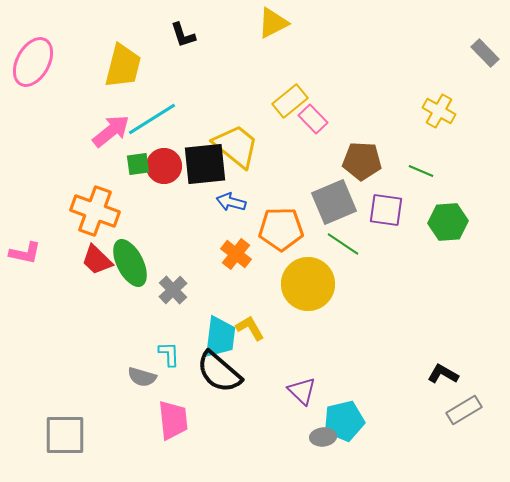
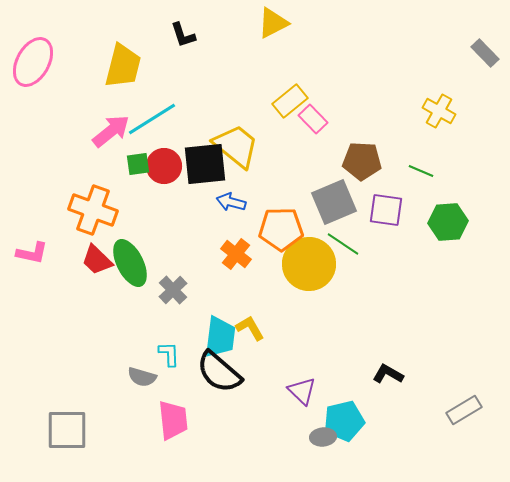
orange cross at (95, 211): moved 2 px left, 1 px up
pink L-shape at (25, 253): moved 7 px right
yellow circle at (308, 284): moved 1 px right, 20 px up
black L-shape at (443, 374): moved 55 px left
gray square at (65, 435): moved 2 px right, 5 px up
